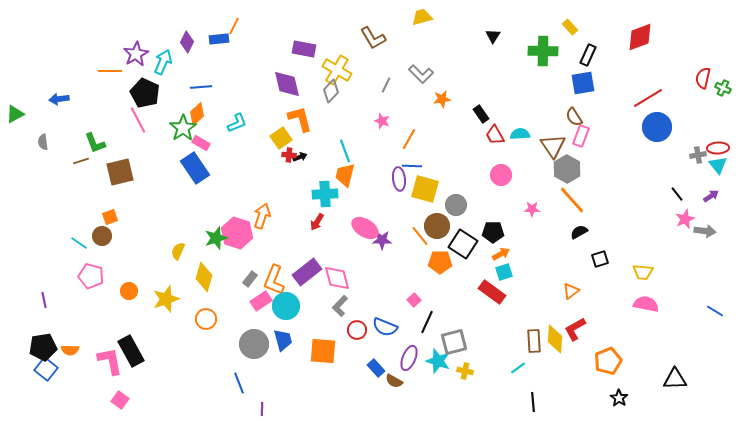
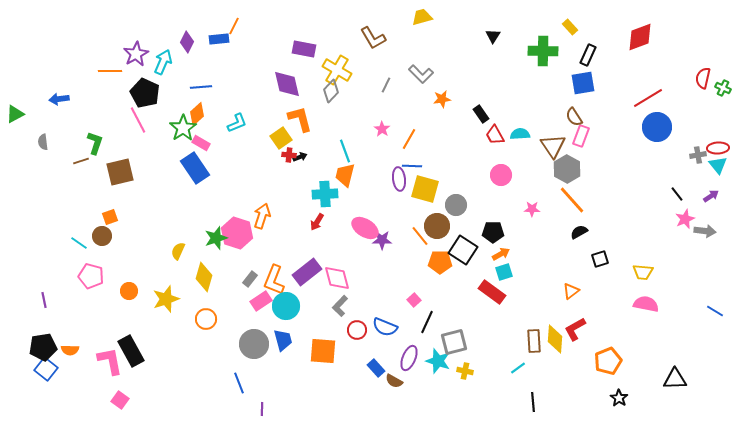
pink star at (382, 121): moved 8 px down; rotated 14 degrees clockwise
green L-shape at (95, 143): rotated 140 degrees counterclockwise
black square at (463, 244): moved 6 px down
